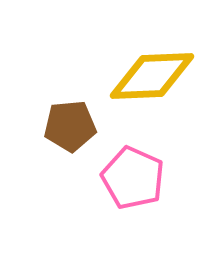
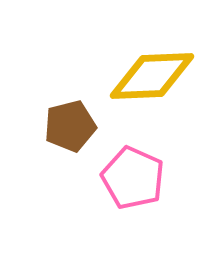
brown pentagon: rotated 9 degrees counterclockwise
